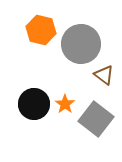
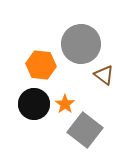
orange hexagon: moved 35 px down; rotated 8 degrees counterclockwise
gray square: moved 11 px left, 11 px down
